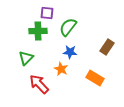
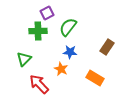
purple square: rotated 32 degrees counterclockwise
green triangle: moved 2 px left, 1 px down
